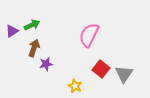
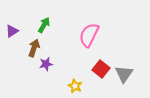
green arrow: moved 12 px right; rotated 35 degrees counterclockwise
